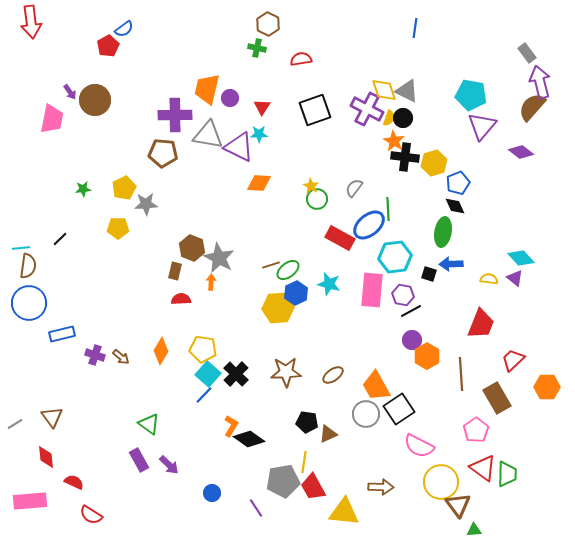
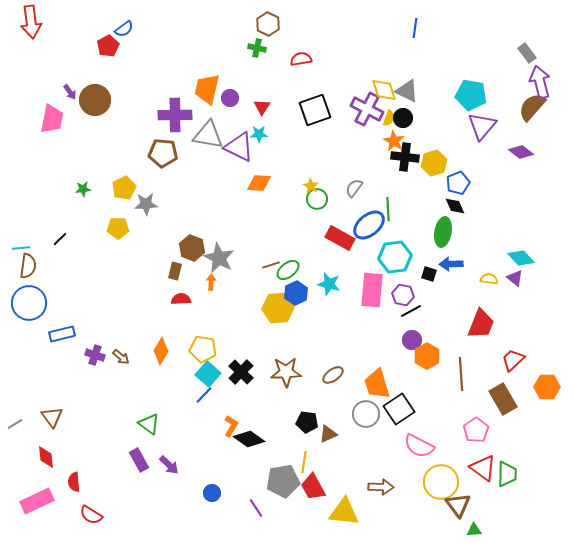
black cross at (236, 374): moved 5 px right, 2 px up
orange trapezoid at (376, 386): moved 1 px right, 2 px up; rotated 12 degrees clockwise
brown rectangle at (497, 398): moved 6 px right, 1 px down
red semicircle at (74, 482): rotated 120 degrees counterclockwise
pink rectangle at (30, 501): moved 7 px right; rotated 20 degrees counterclockwise
